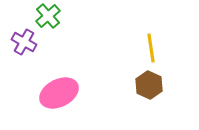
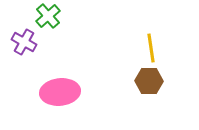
brown hexagon: moved 4 px up; rotated 24 degrees counterclockwise
pink ellipse: moved 1 px right, 1 px up; rotated 21 degrees clockwise
